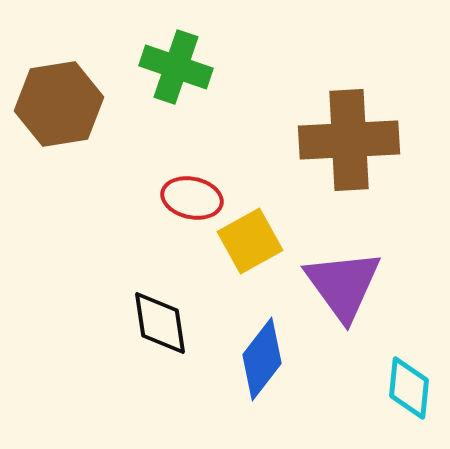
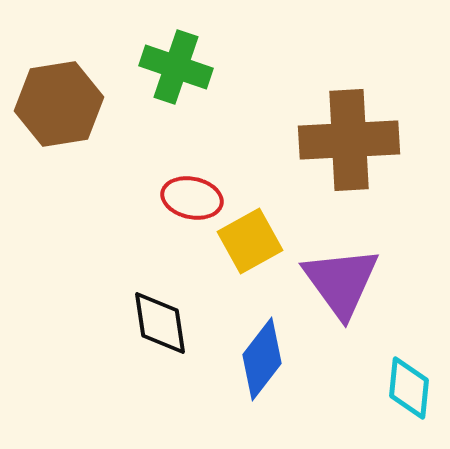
purple triangle: moved 2 px left, 3 px up
